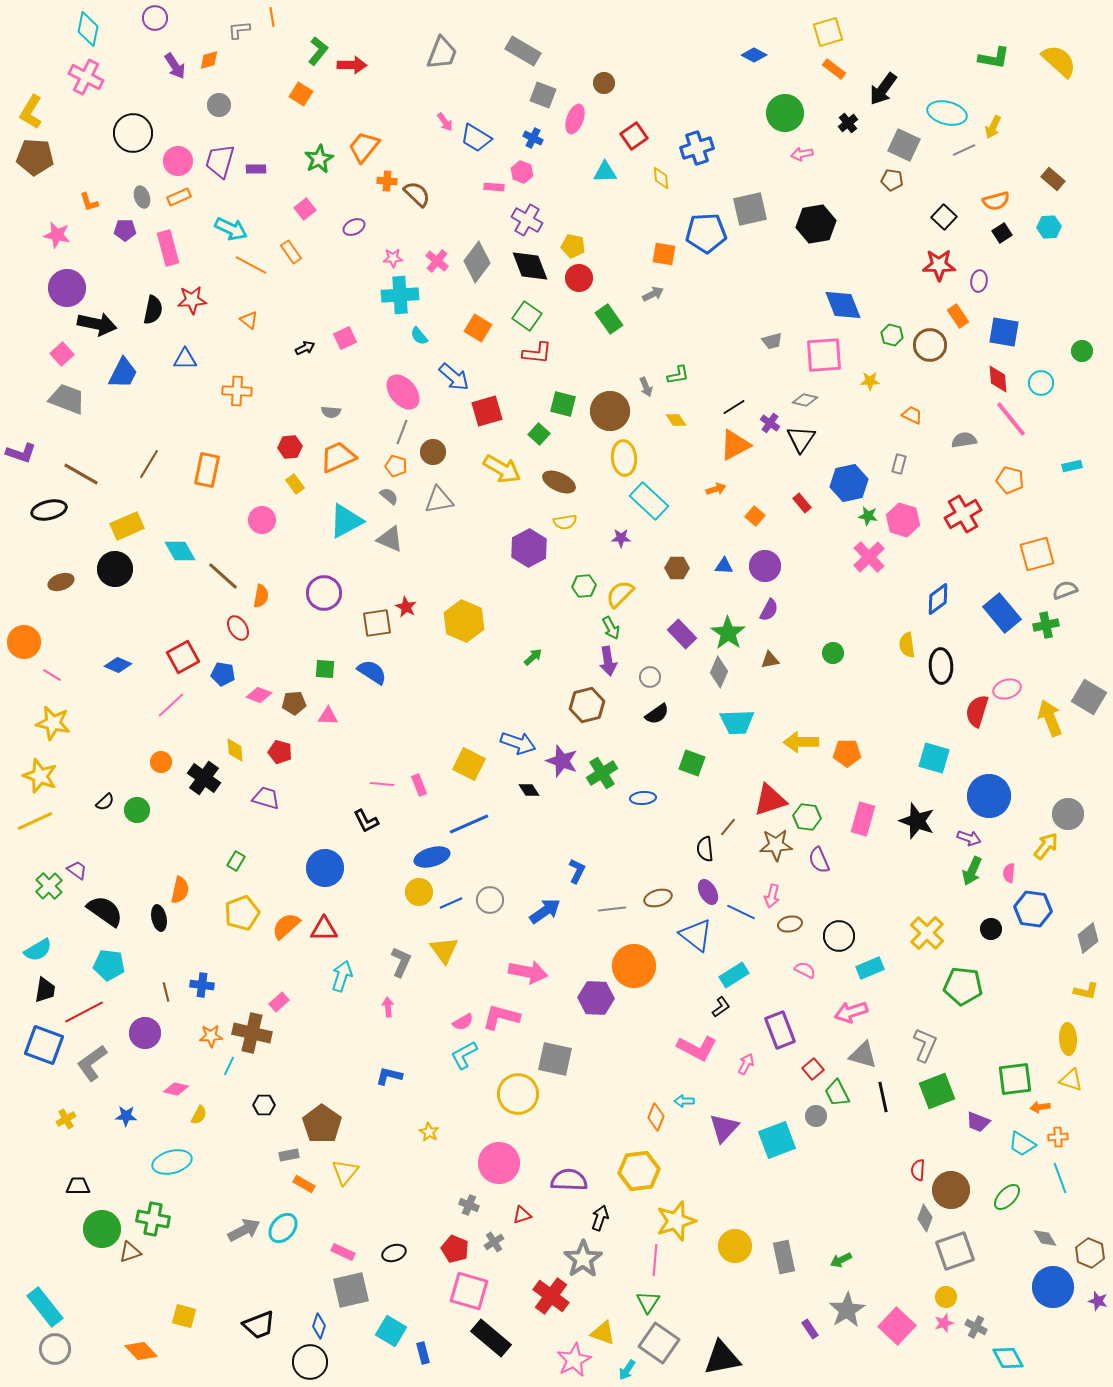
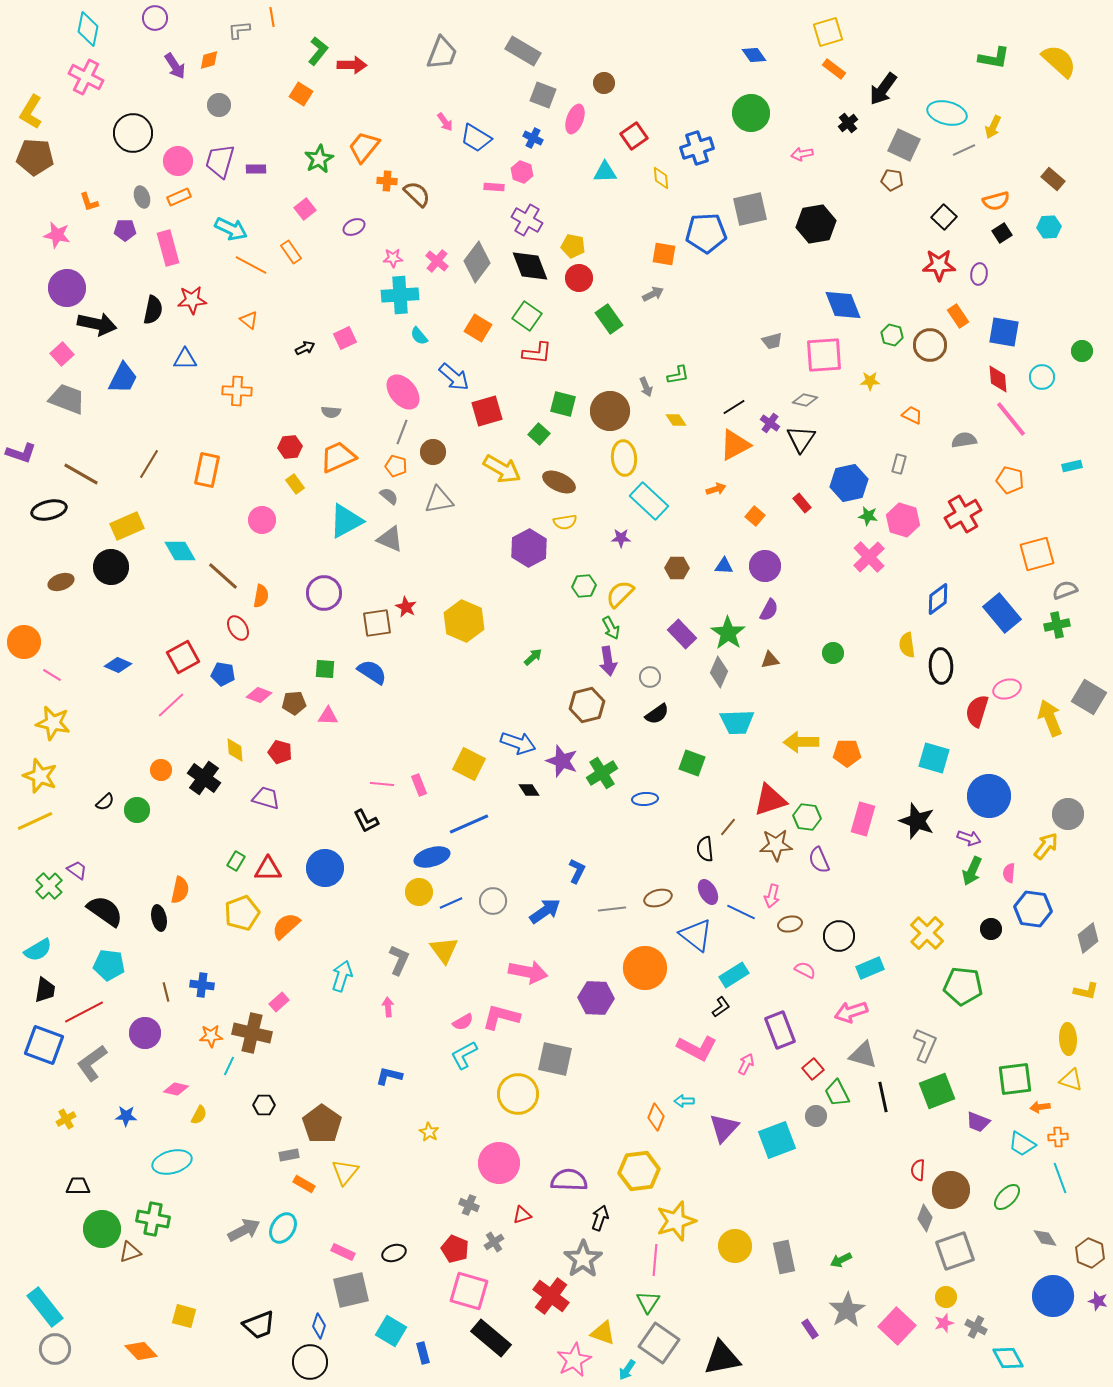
blue diamond at (754, 55): rotated 25 degrees clockwise
green circle at (785, 113): moved 34 px left
purple ellipse at (979, 281): moved 7 px up
blue trapezoid at (123, 373): moved 5 px down
cyan circle at (1041, 383): moved 1 px right, 6 px up
black circle at (115, 569): moved 4 px left, 2 px up
green cross at (1046, 625): moved 11 px right
orange circle at (161, 762): moved 8 px down
blue ellipse at (643, 798): moved 2 px right, 1 px down
gray circle at (490, 900): moved 3 px right, 1 px down
red triangle at (324, 929): moved 56 px left, 60 px up
gray L-shape at (401, 962): moved 2 px left, 2 px up
orange circle at (634, 966): moved 11 px right, 2 px down
cyan ellipse at (283, 1228): rotated 8 degrees counterclockwise
blue circle at (1053, 1287): moved 9 px down
